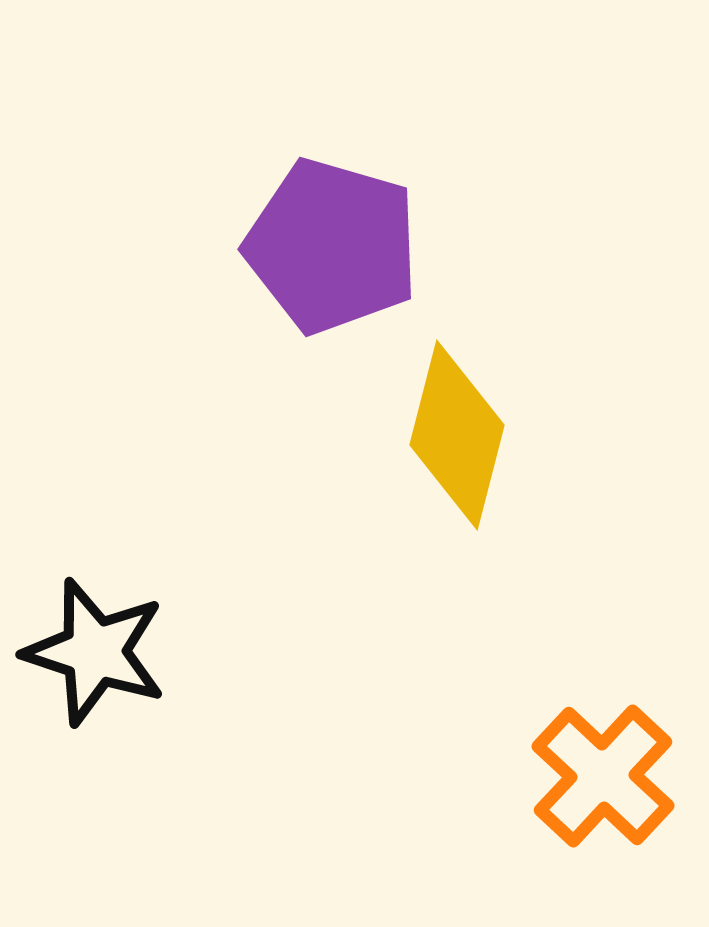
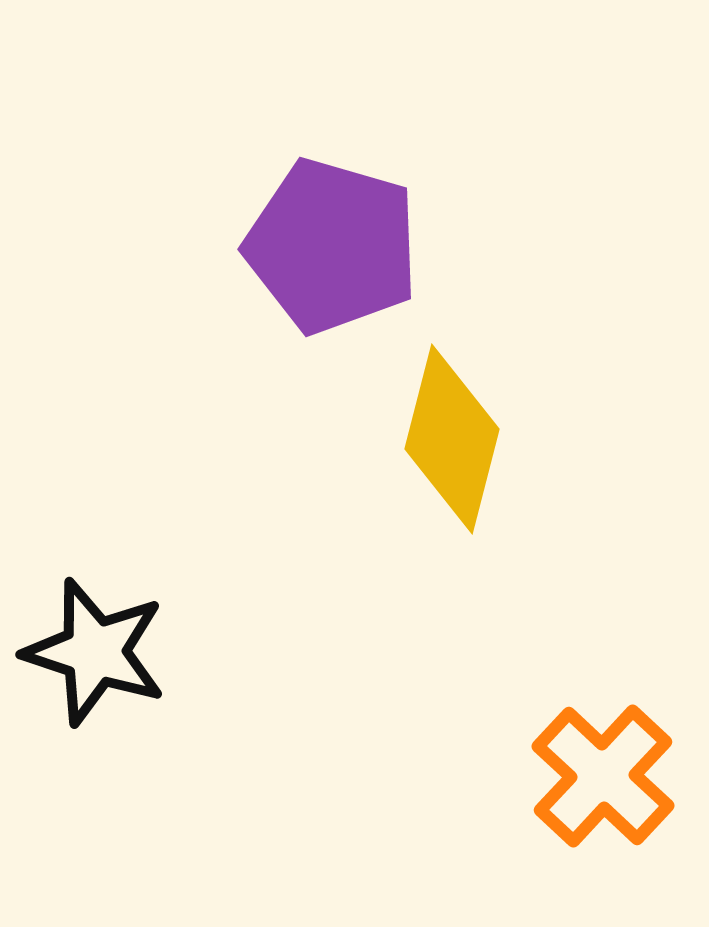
yellow diamond: moved 5 px left, 4 px down
